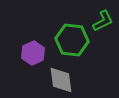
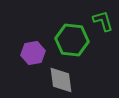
green L-shape: rotated 80 degrees counterclockwise
purple hexagon: rotated 15 degrees clockwise
